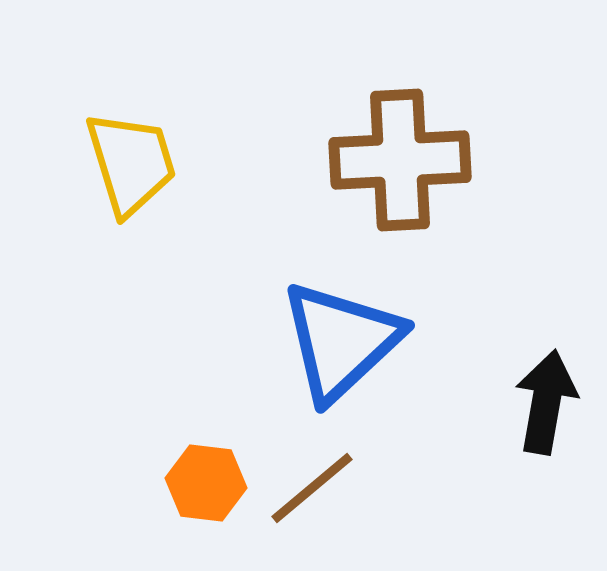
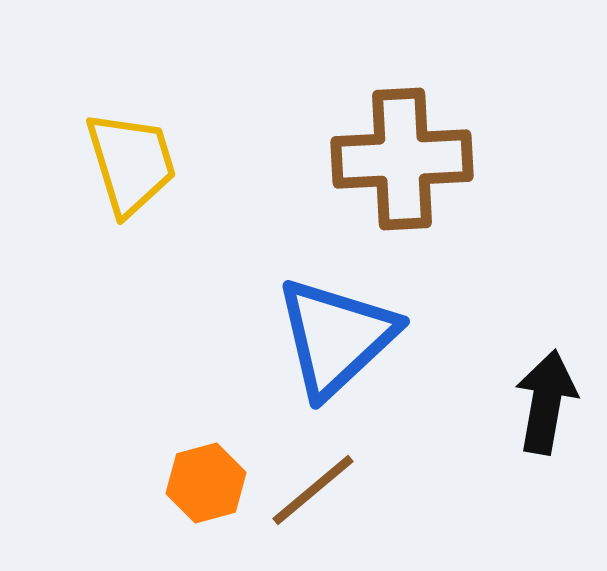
brown cross: moved 2 px right, 1 px up
blue triangle: moved 5 px left, 4 px up
orange hexagon: rotated 22 degrees counterclockwise
brown line: moved 1 px right, 2 px down
